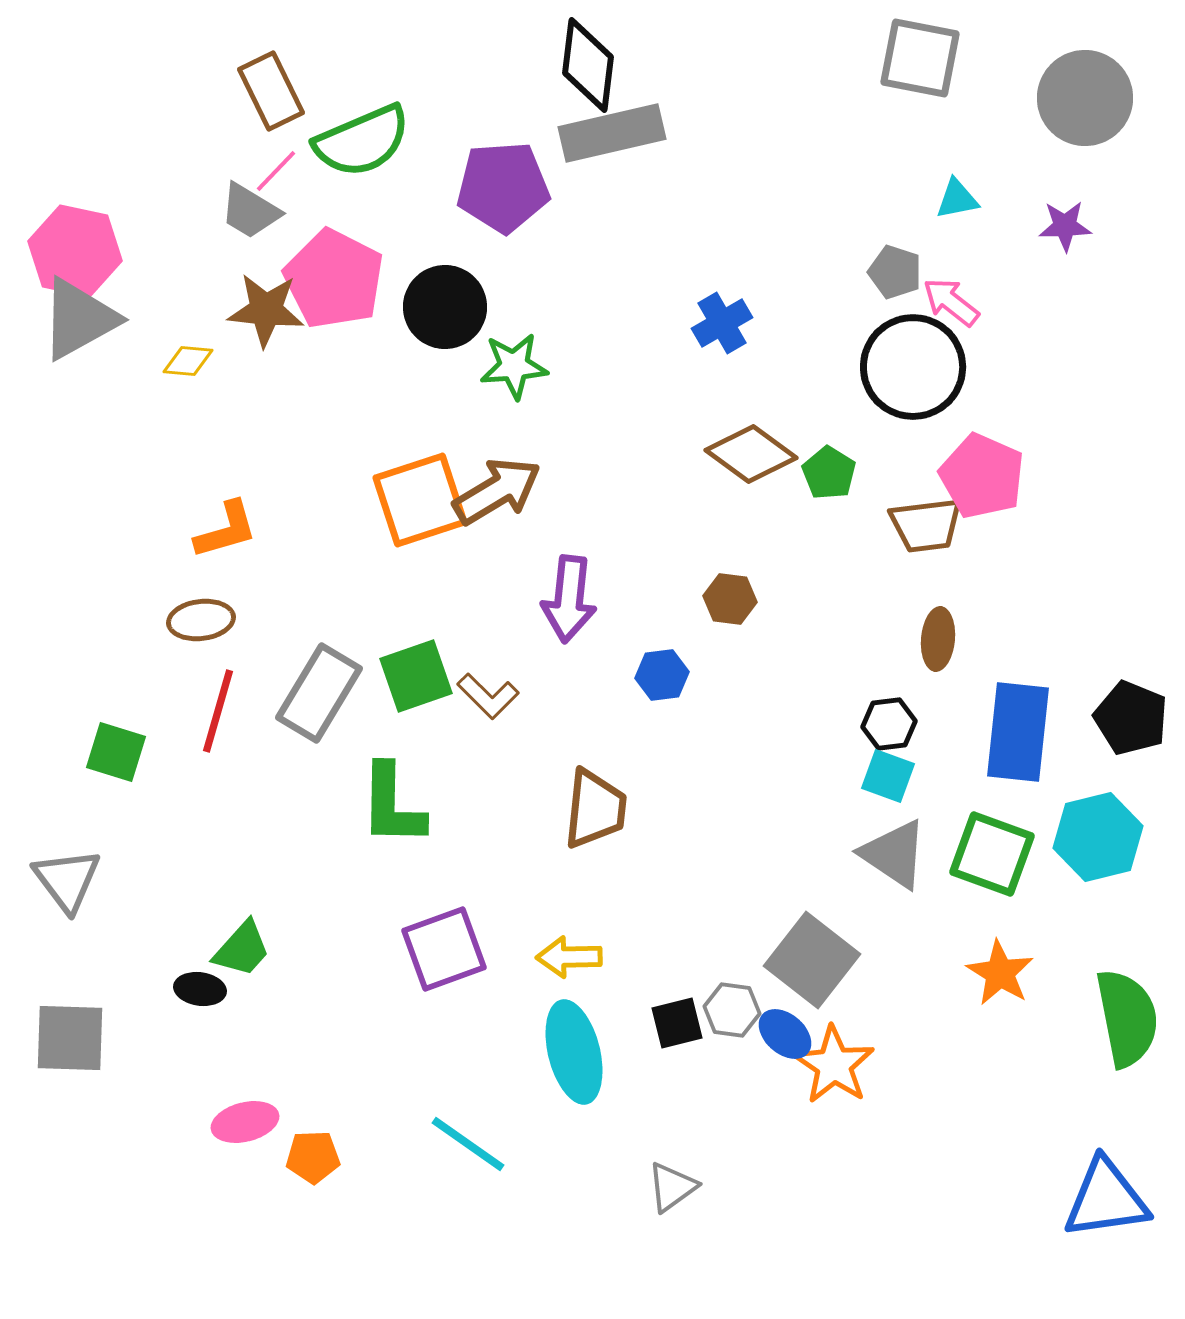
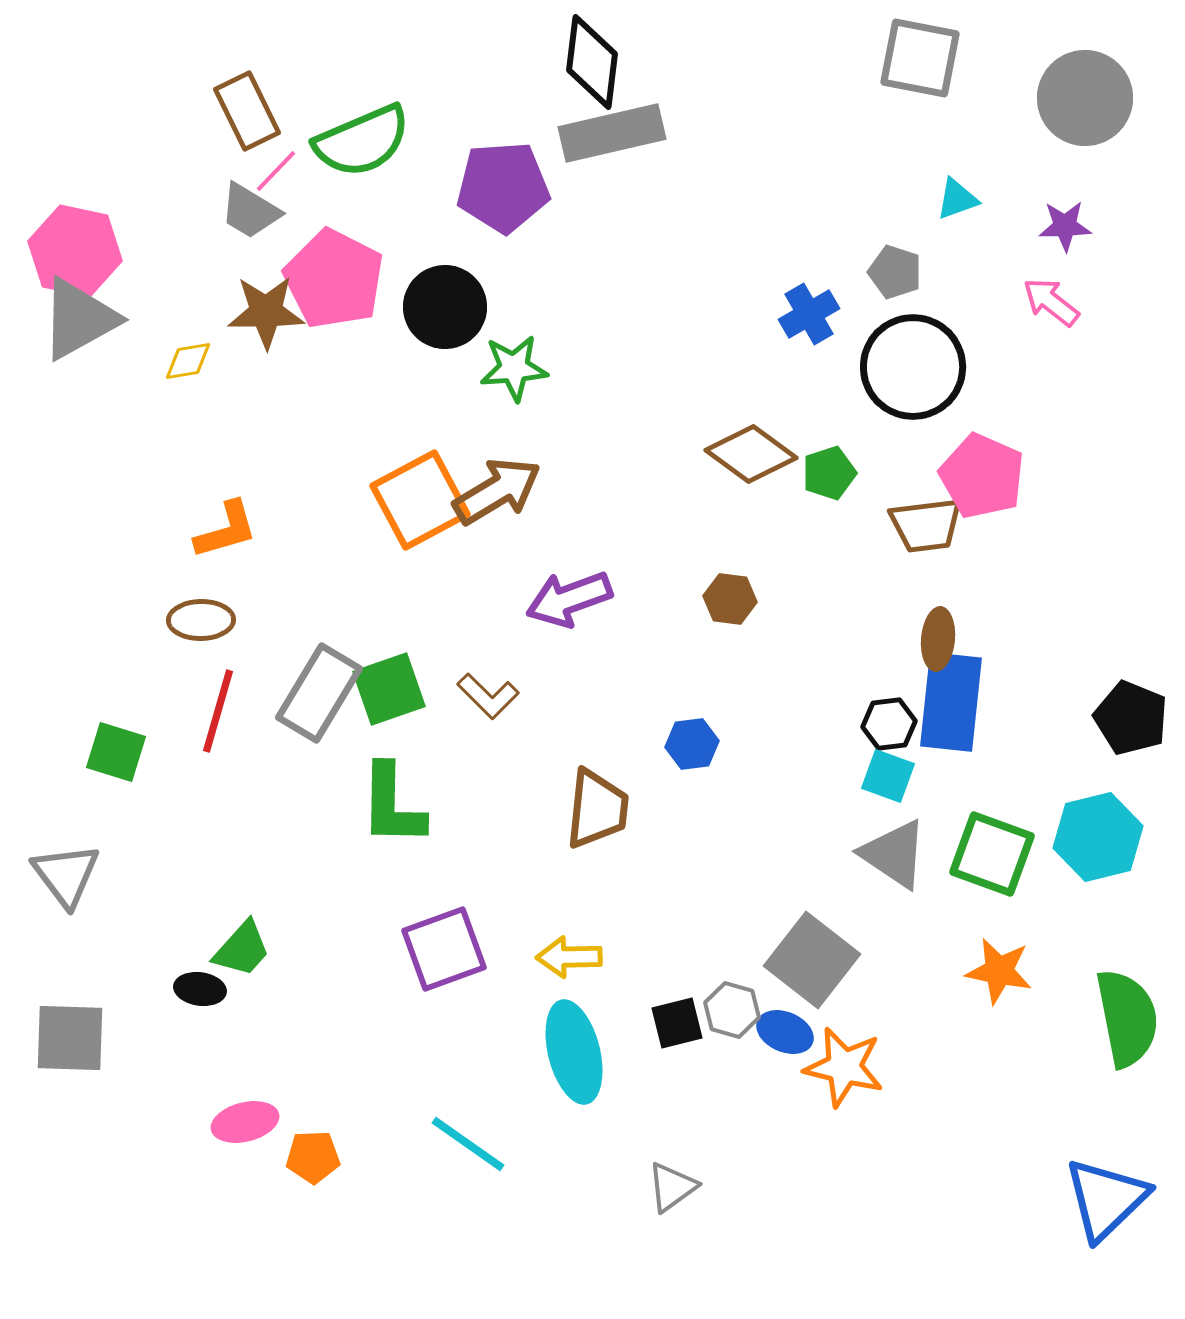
black diamond at (588, 65): moved 4 px right, 3 px up
brown rectangle at (271, 91): moved 24 px left, 20 px down
cyan triangle at (957, 199): rotated 9 degrees counterclockwise
pink arrow at (951, 302): moved 100 px right
brown star at (266, 310): moved 2 px down; rotated 6 degrees counterclockwise
blue cross at (722, 323): moved 87 px right, 9 px up
yellow diamond at (188, 361): rotated 15 degrees counterclockwise
green star at (514, 366): moved 2 px down
green pentagon at (829, 473): rotated 22 degrees clockwise
orange square at (420, 500): rotated 10 degrees counterclockwise
purple arrow at (569, 599): rotated 64 degrees clockwise
brown ellipse at (201, 620): rotated 6 degrees clockwise
blue hexagon at (662, 675): moved 30 px right, 69 px down
green square at (416, 676): moved 27 px left, 13 px down
blue rectangle at (1018, 732): moved 67 px left, 30 px up
brown trapezoid at (595, 809): moved 2 px right
gray triangle at (67, 880): moved 1 px left, 5 px up
orange star at (1000, 973): moved 1 px left, 2 px up; rotated 20 degrees counterclockwise
gray hexagon at (732, 1010): rotated 8 degrees clockwise
blue ellipse at (785, 1034): moved 2 px up; rotated 18 degrees counterclockwise
orange star at (834, 1065): moved 10 px right, 2 px down; rotated 20 degrees counterclockwise
blue triangle at (1106, 1199): rotated 36 degrees counterclockwise
